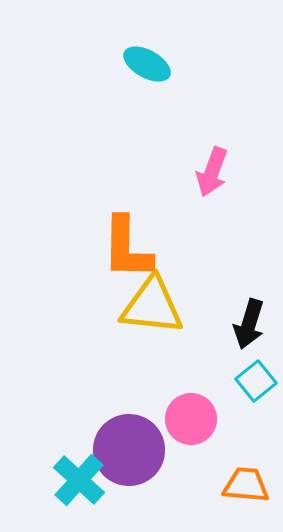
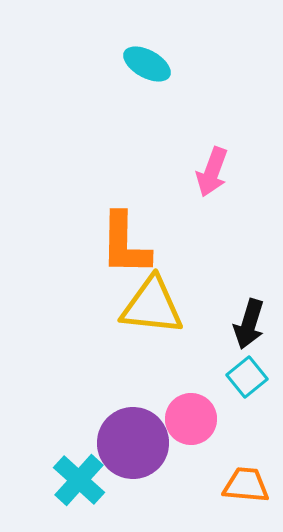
orange L-shape: moved 2 px left, 4 px up
cyan square: moved 9 px left, 4 px up
purple circle: moved 4 px right, 7 px up
